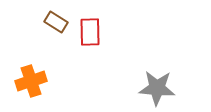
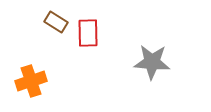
red rectangle: moved 2 px left, 1 px down
gray star: moved 5 px left, 26 px up
